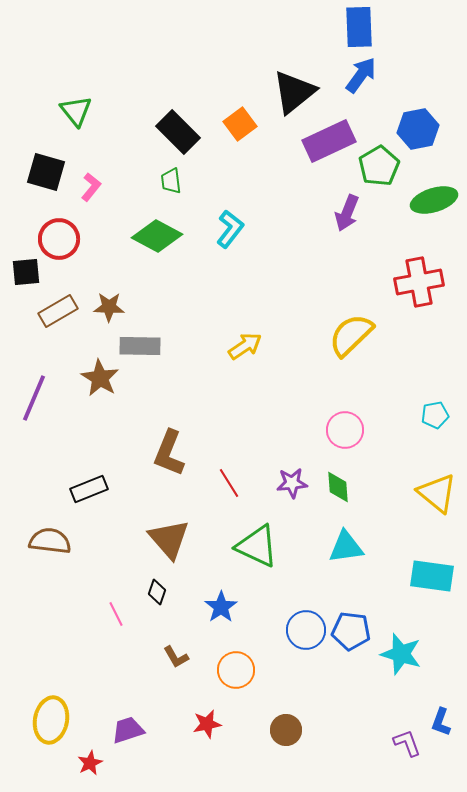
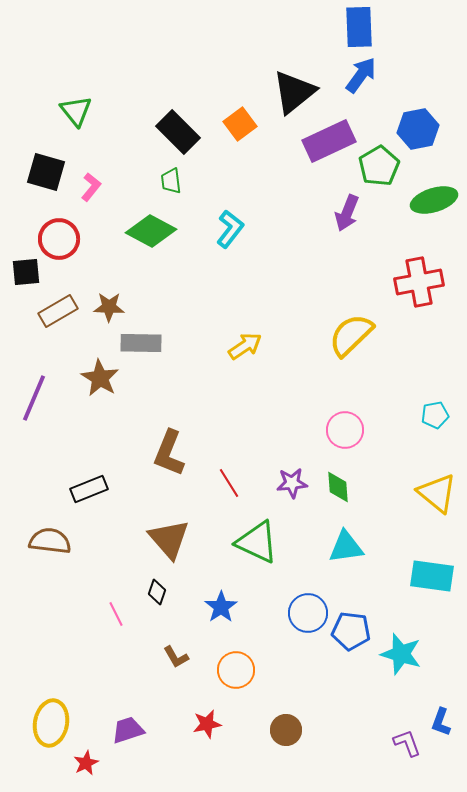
green diamond at (157, 236): moved 6 px left, 5 px up
gray rectangle at (140, 346): moved 1 px right, 3 px up
green triangle at (257, 546): moved 4 px up
blue circle at (306, 630): moved 2 px right, 17 px up
yellow ellipse at (51, 720): moved 3 px down
red star at (90, 763): moved 4 px left
